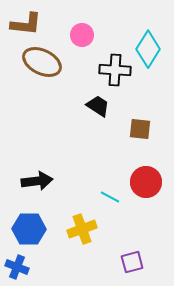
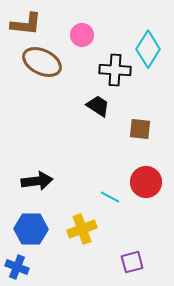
blue hexagon: moved 2 px right
